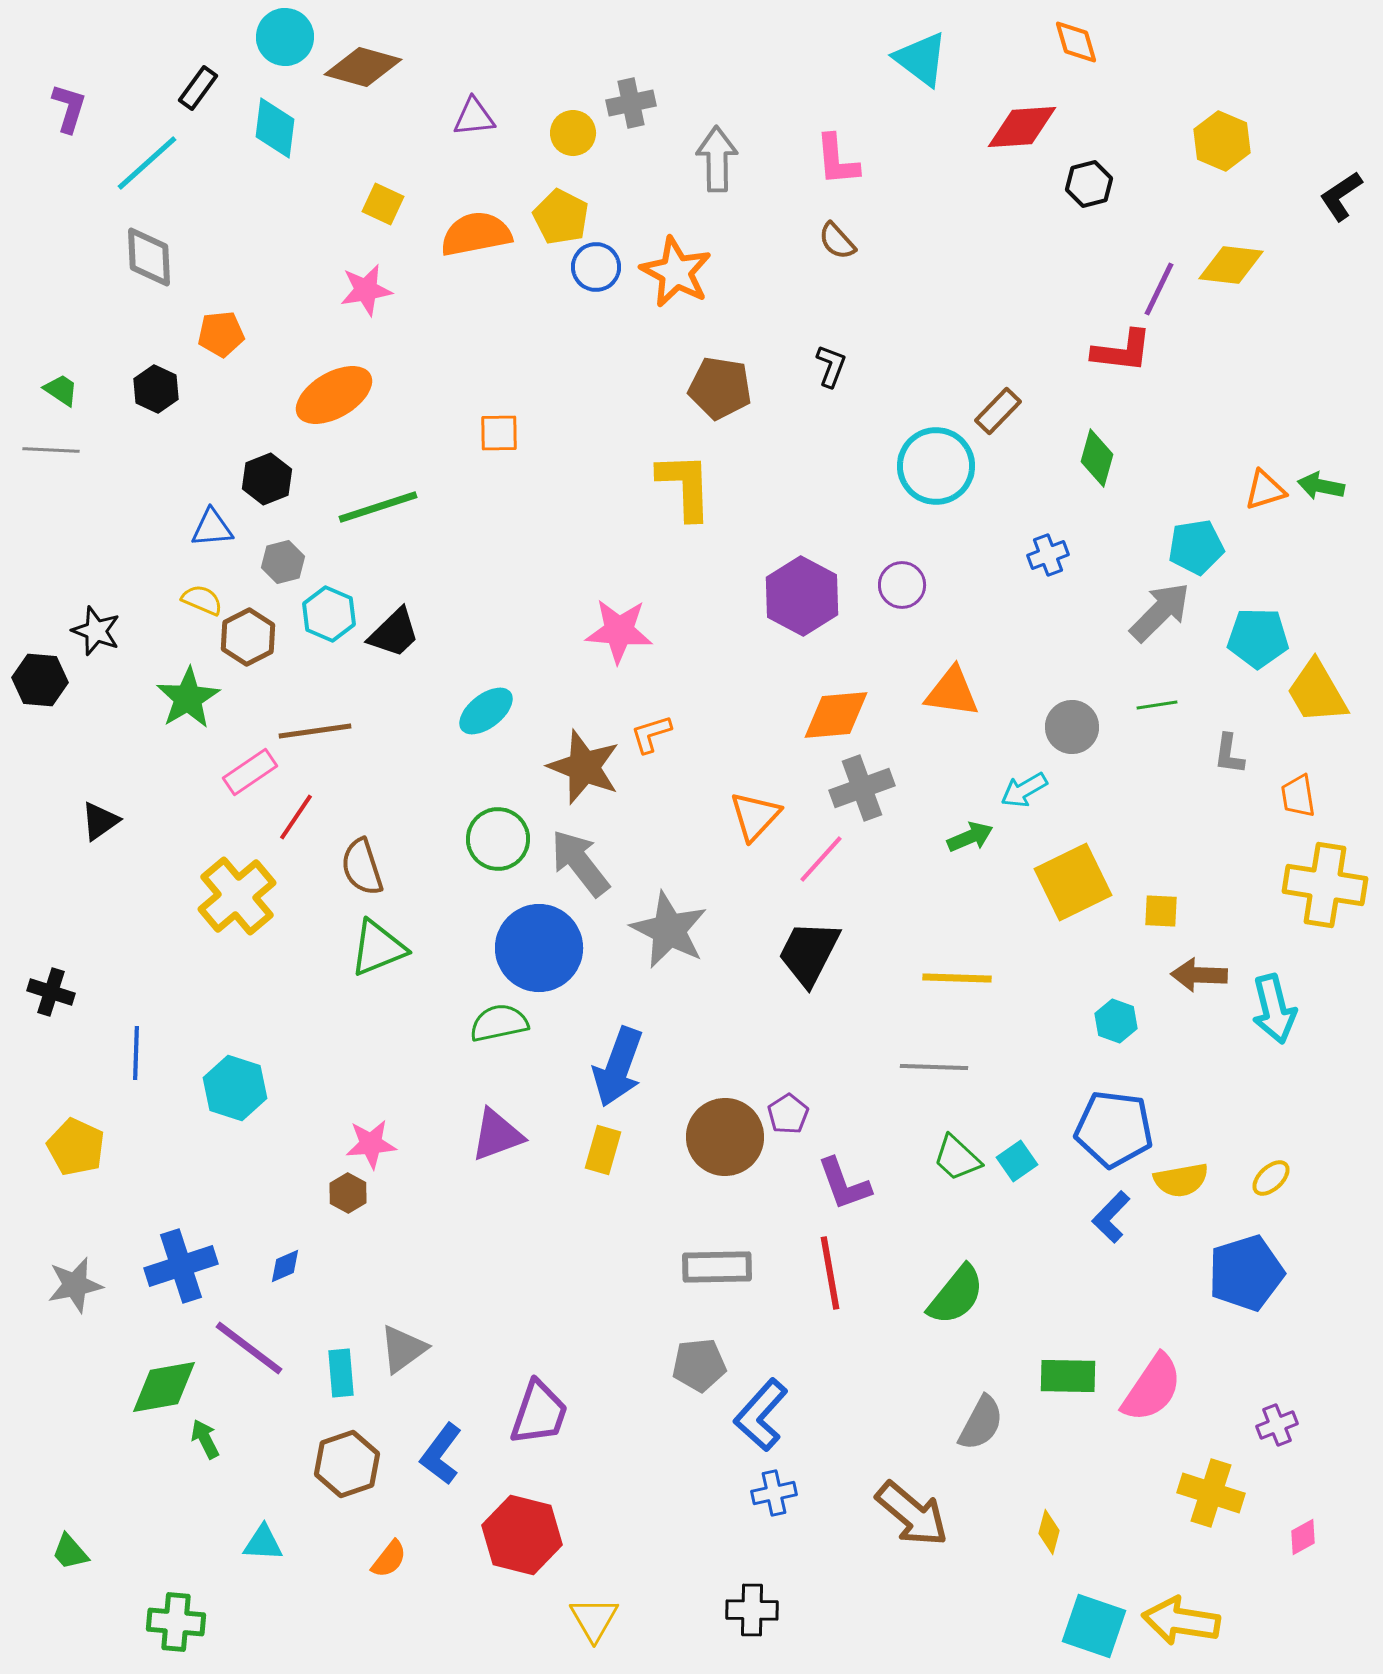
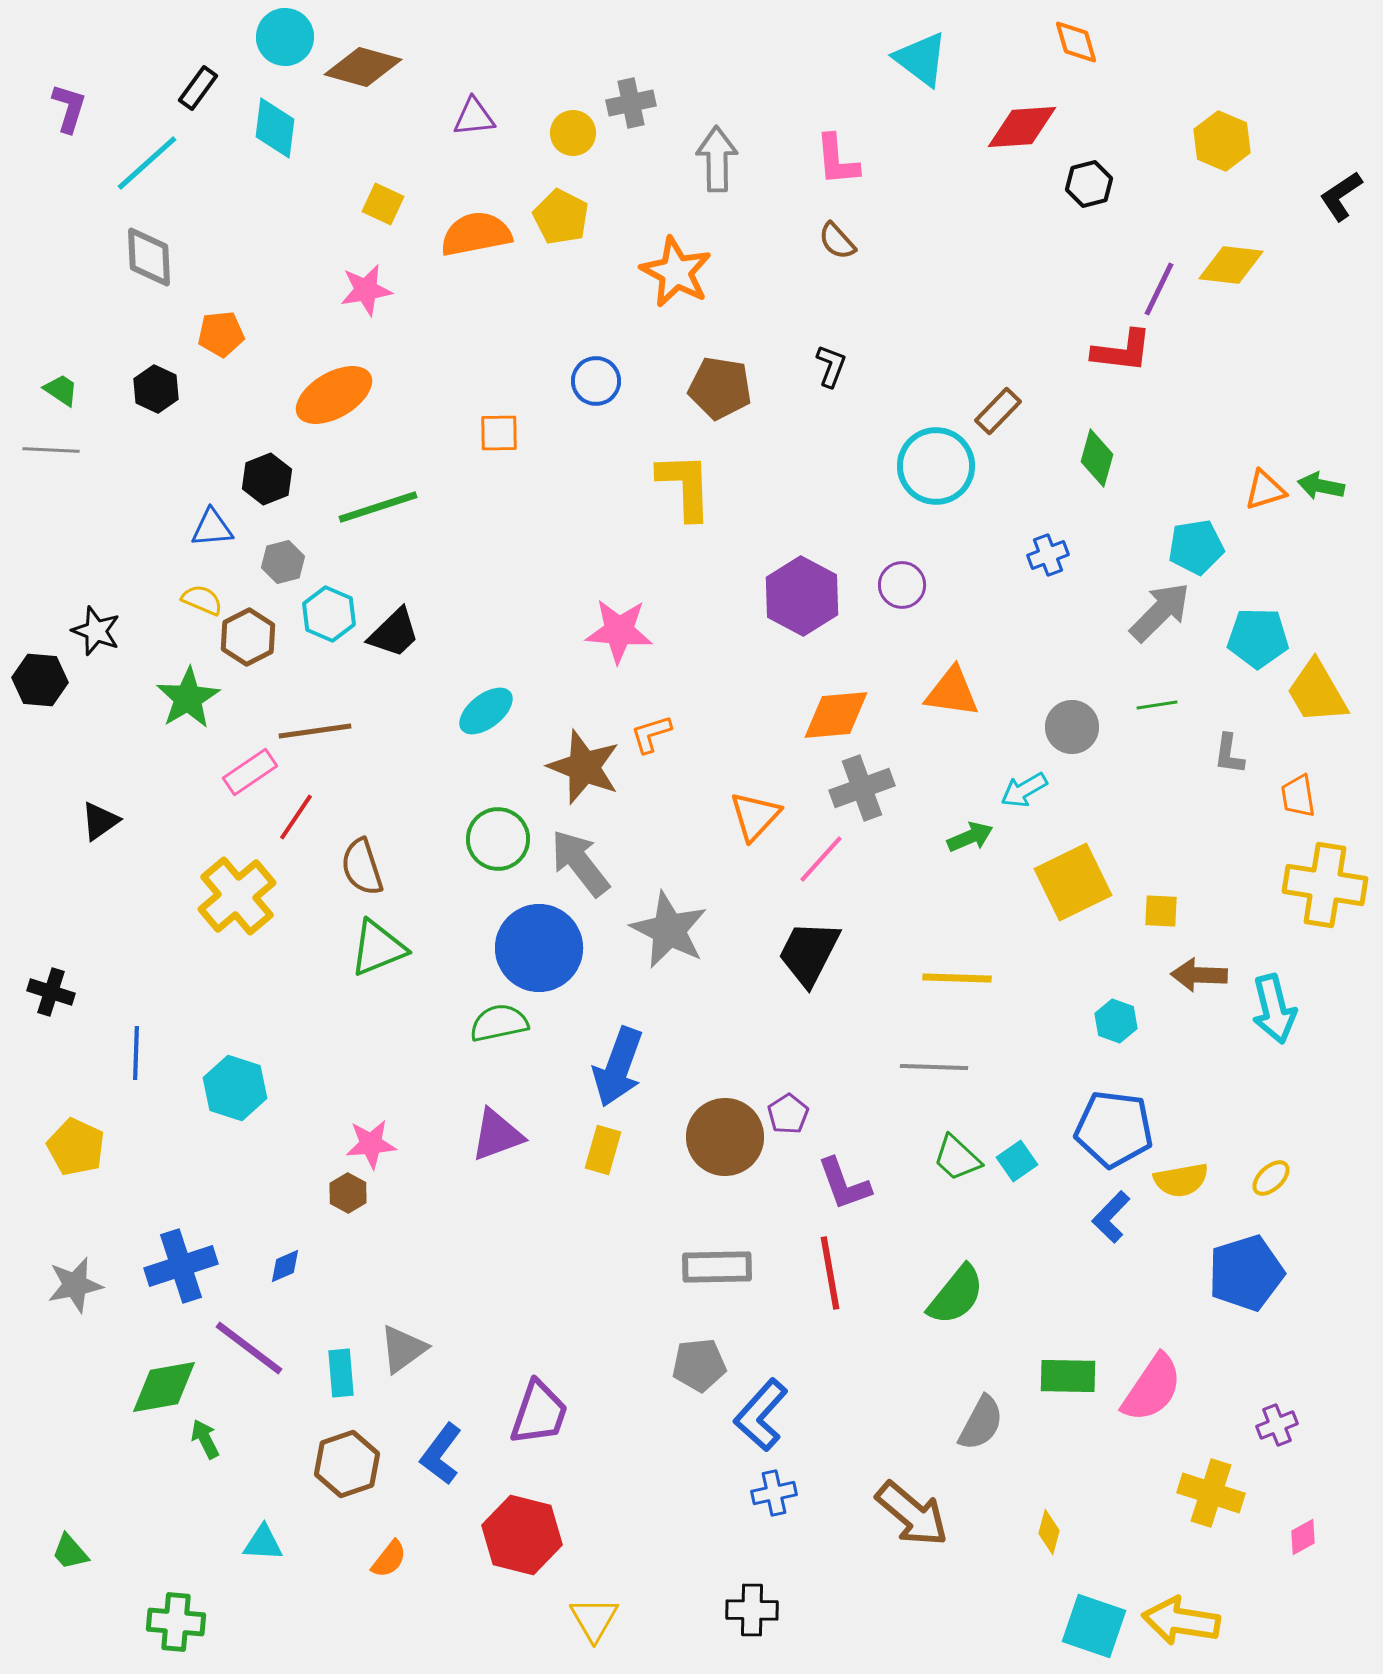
blue circle at (596, 267): moved 114 px down
